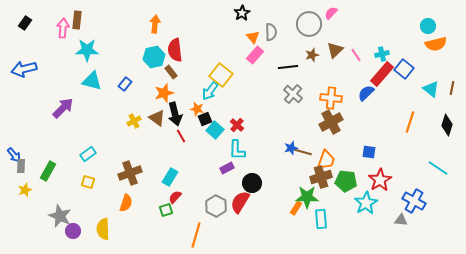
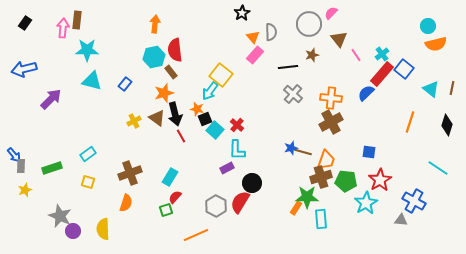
brown triangle at (335, 50): moved 4 px right, 11 px up; rotated 24 degrees counterclockwise
cyan cross at (382, 54): rotated 24 degrees counterclockwise
purple arrow at (63, 108): moved 12 px left, 9 px up
green rectangle at (48, 171): moved 4 px right, 3 px up; rotated 42 degrees clockwise
orange line at (196, 235): rotated 50 degrees clockwise
